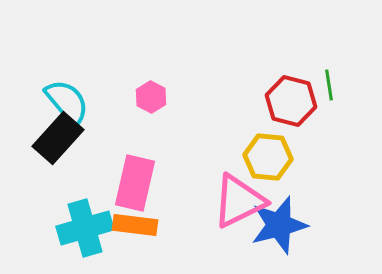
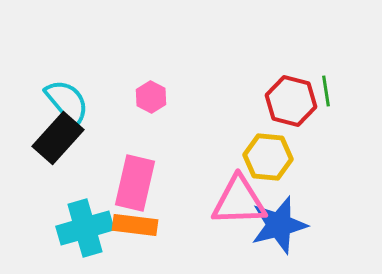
green line: moved 3 px left, 6 px down
pink triangle: rotated 24 degrees clockwise
